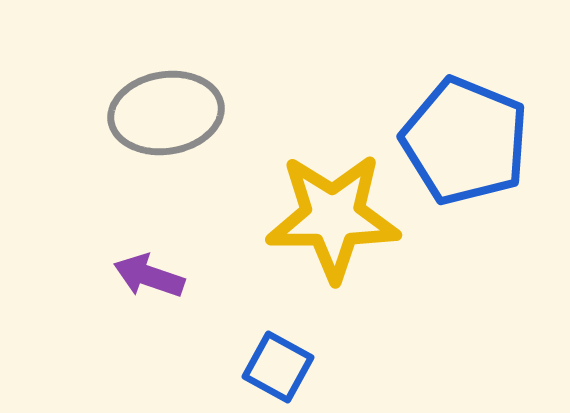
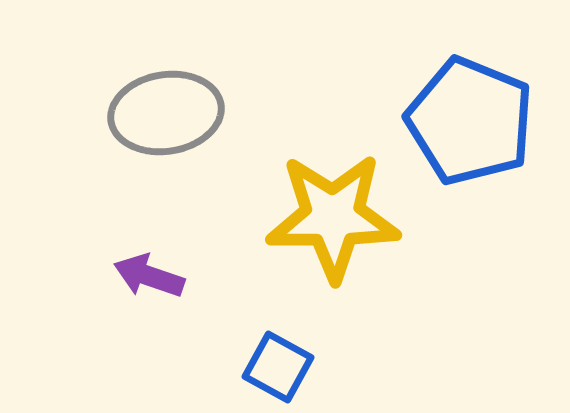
blue pentagon: moved 5 px right, 20 px up
